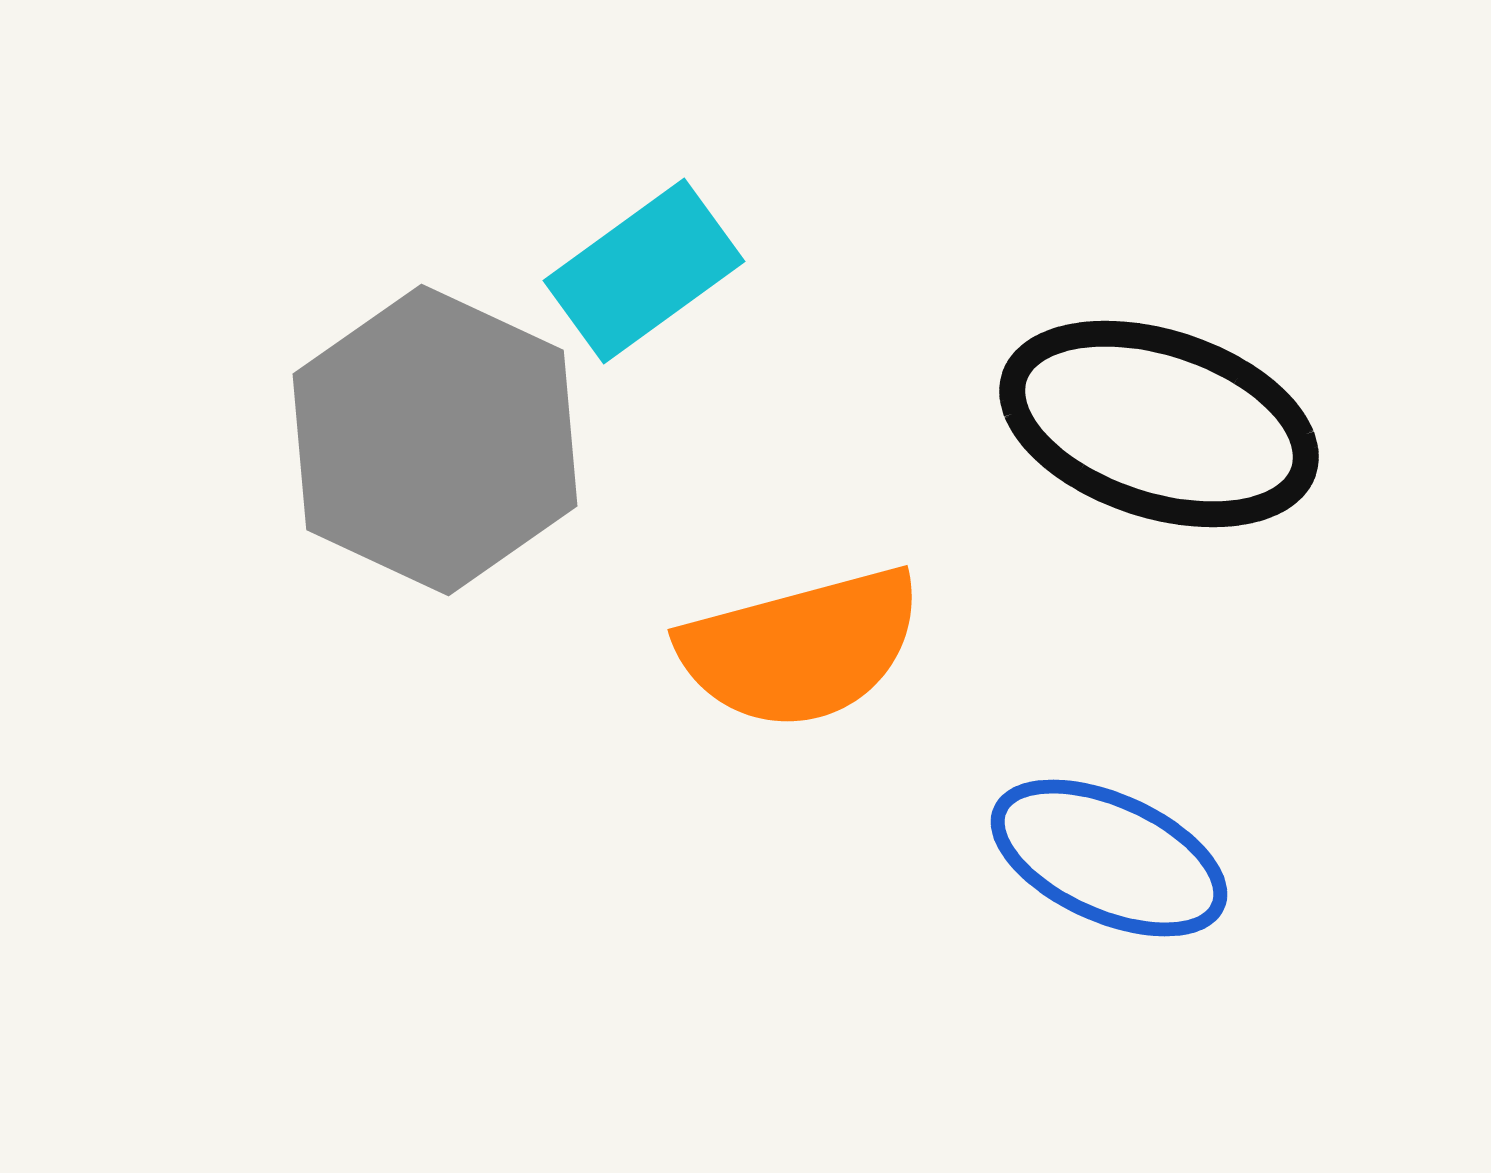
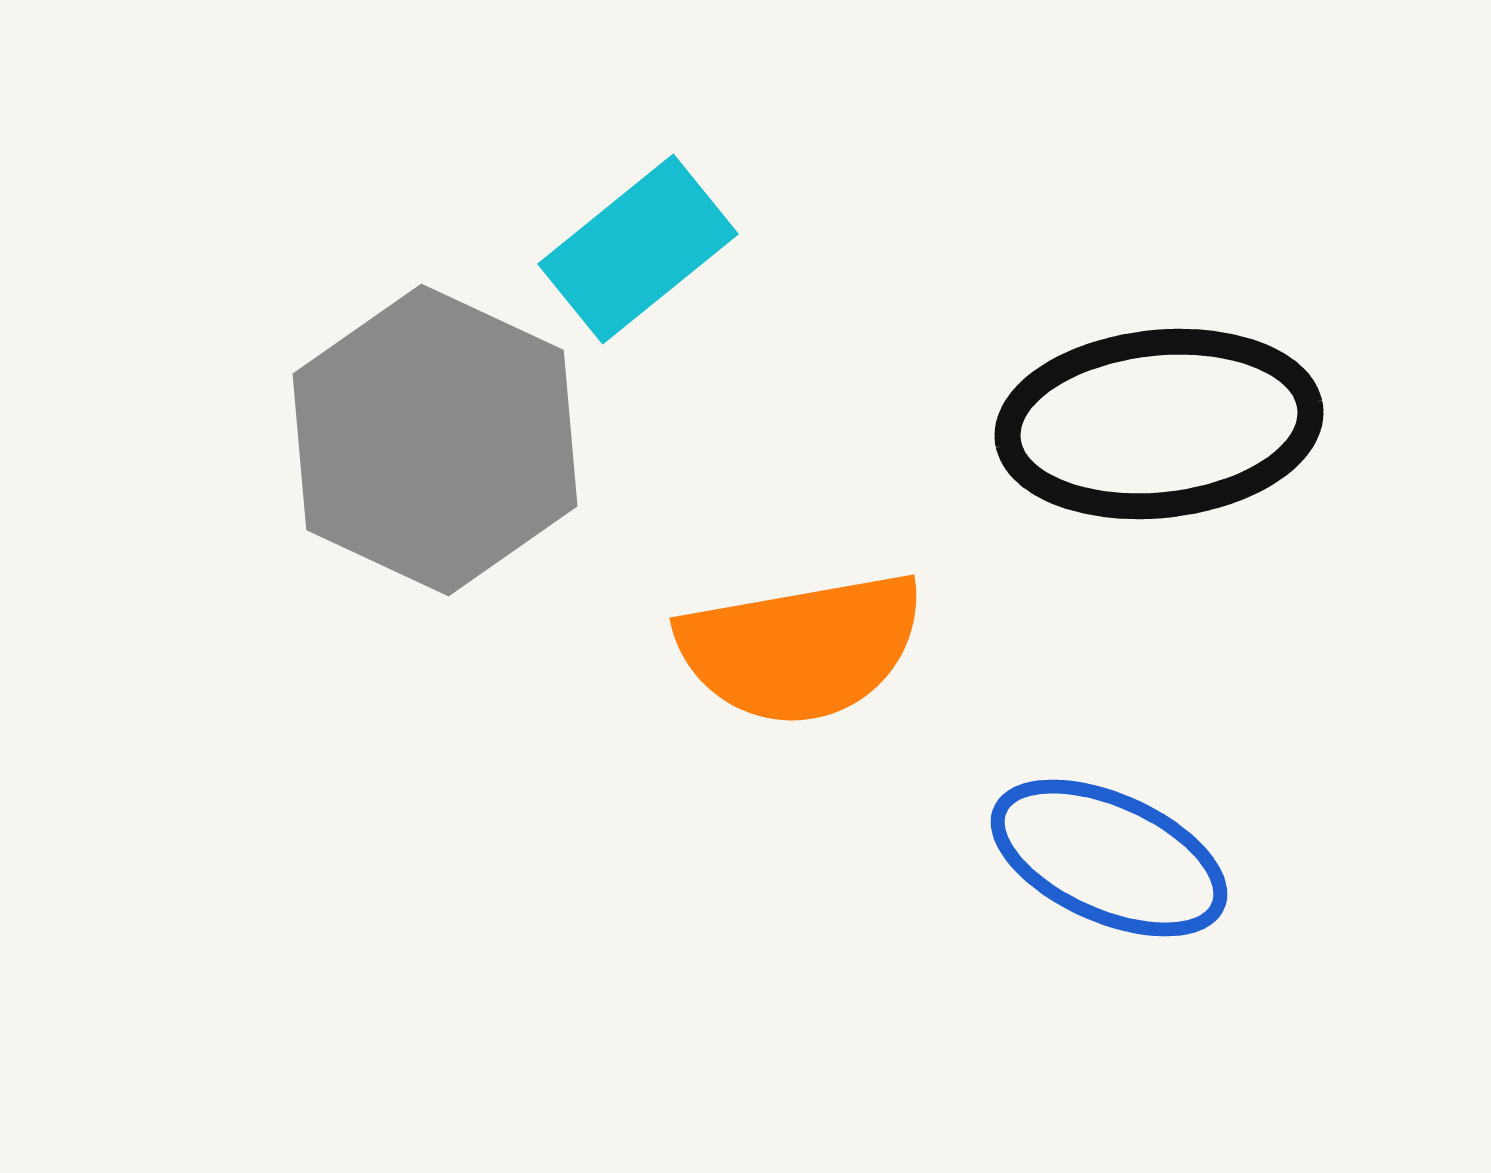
cyan rectangle: moved 6 px left, 22 px up; rotated 3 degrees counterclockwise
black ellipse: rotated 24 degrees counterclockwise
orange semicircle: rotated 5 degrees clockwise
